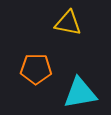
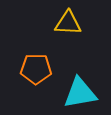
yellow triangle: rotated 8 degrees counterclockwise
